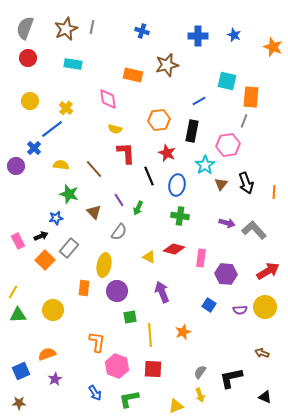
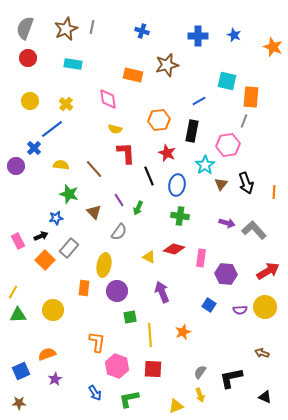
yellow cross at (66, 108): moved 4 px up
